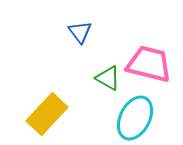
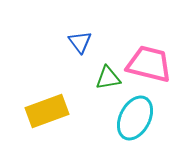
blue triangle: moved 10 px down
green triangle: rotated 40 degrees counterclockwise
yellow rectangle: moved 3 px up; rotated 27 degrees clockwise
